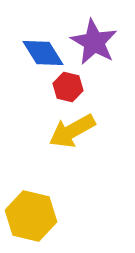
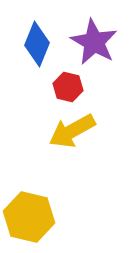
blue diamond: moved 6 px left, 9 px up; rotated 54 degrees clockwise
yellow hexagon: moved 2 px left, 1 px down
